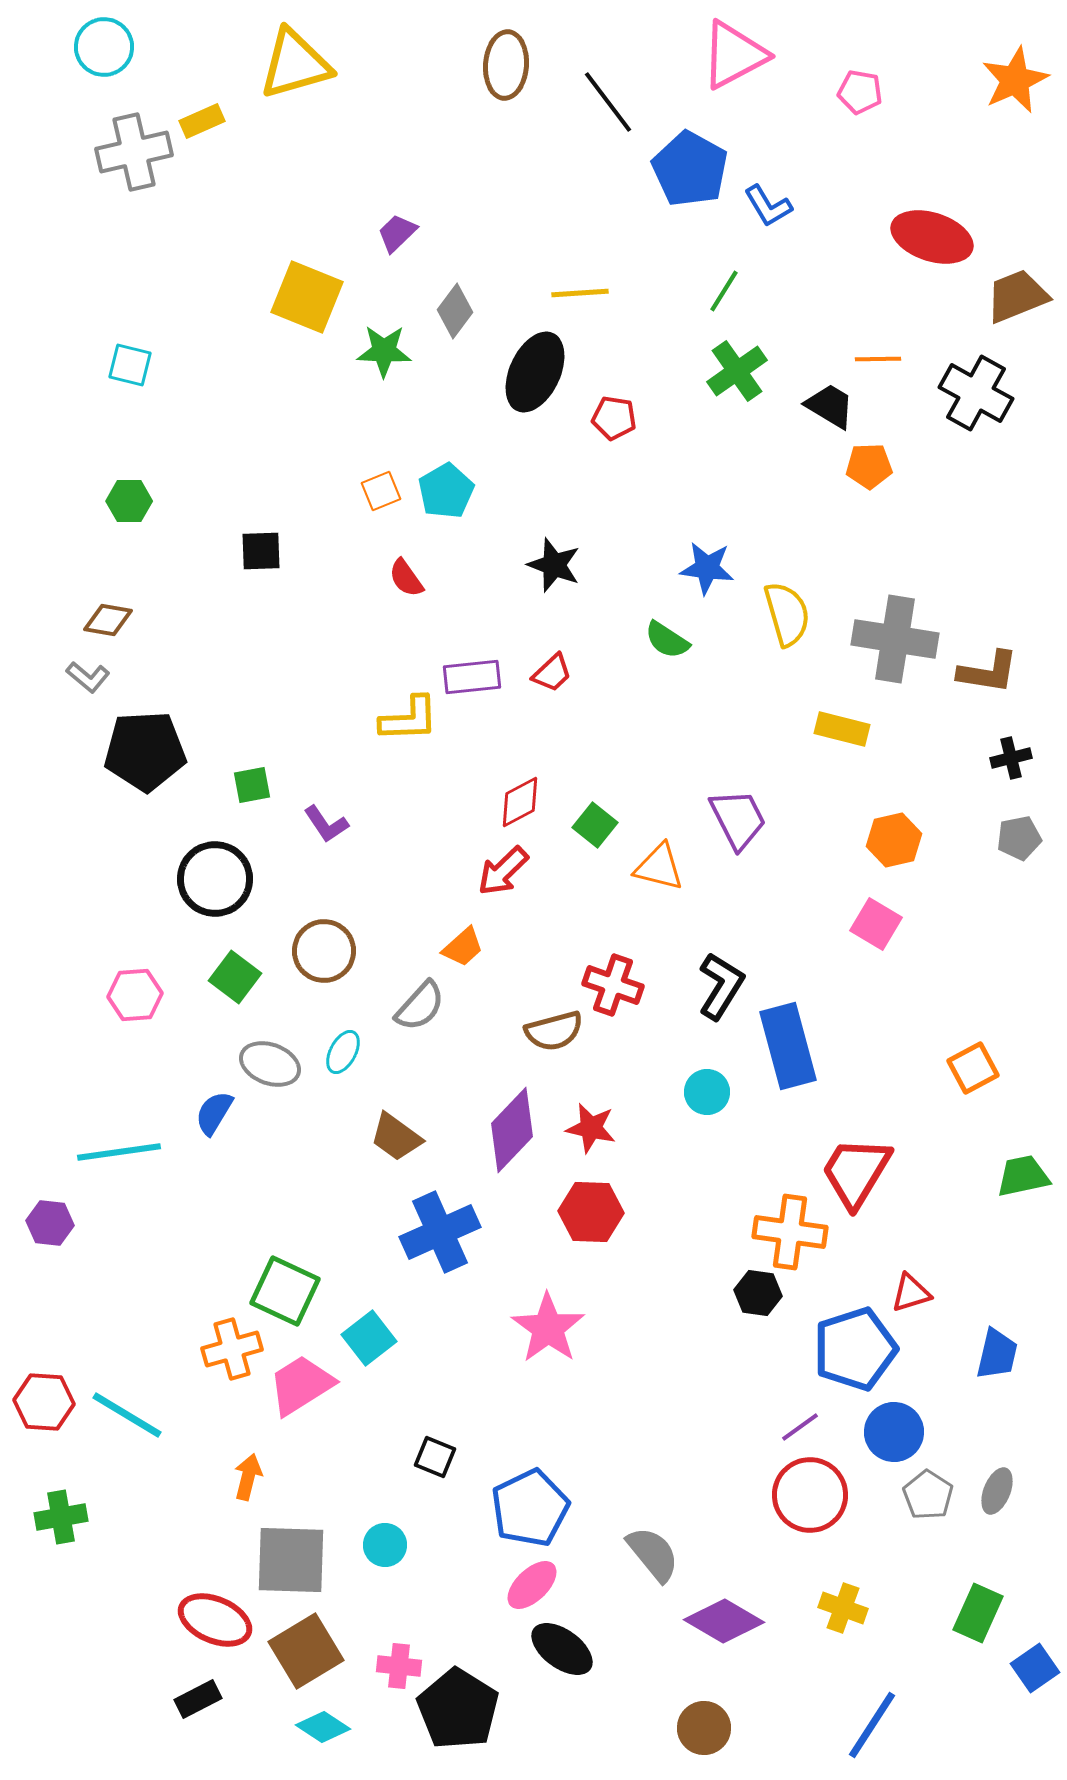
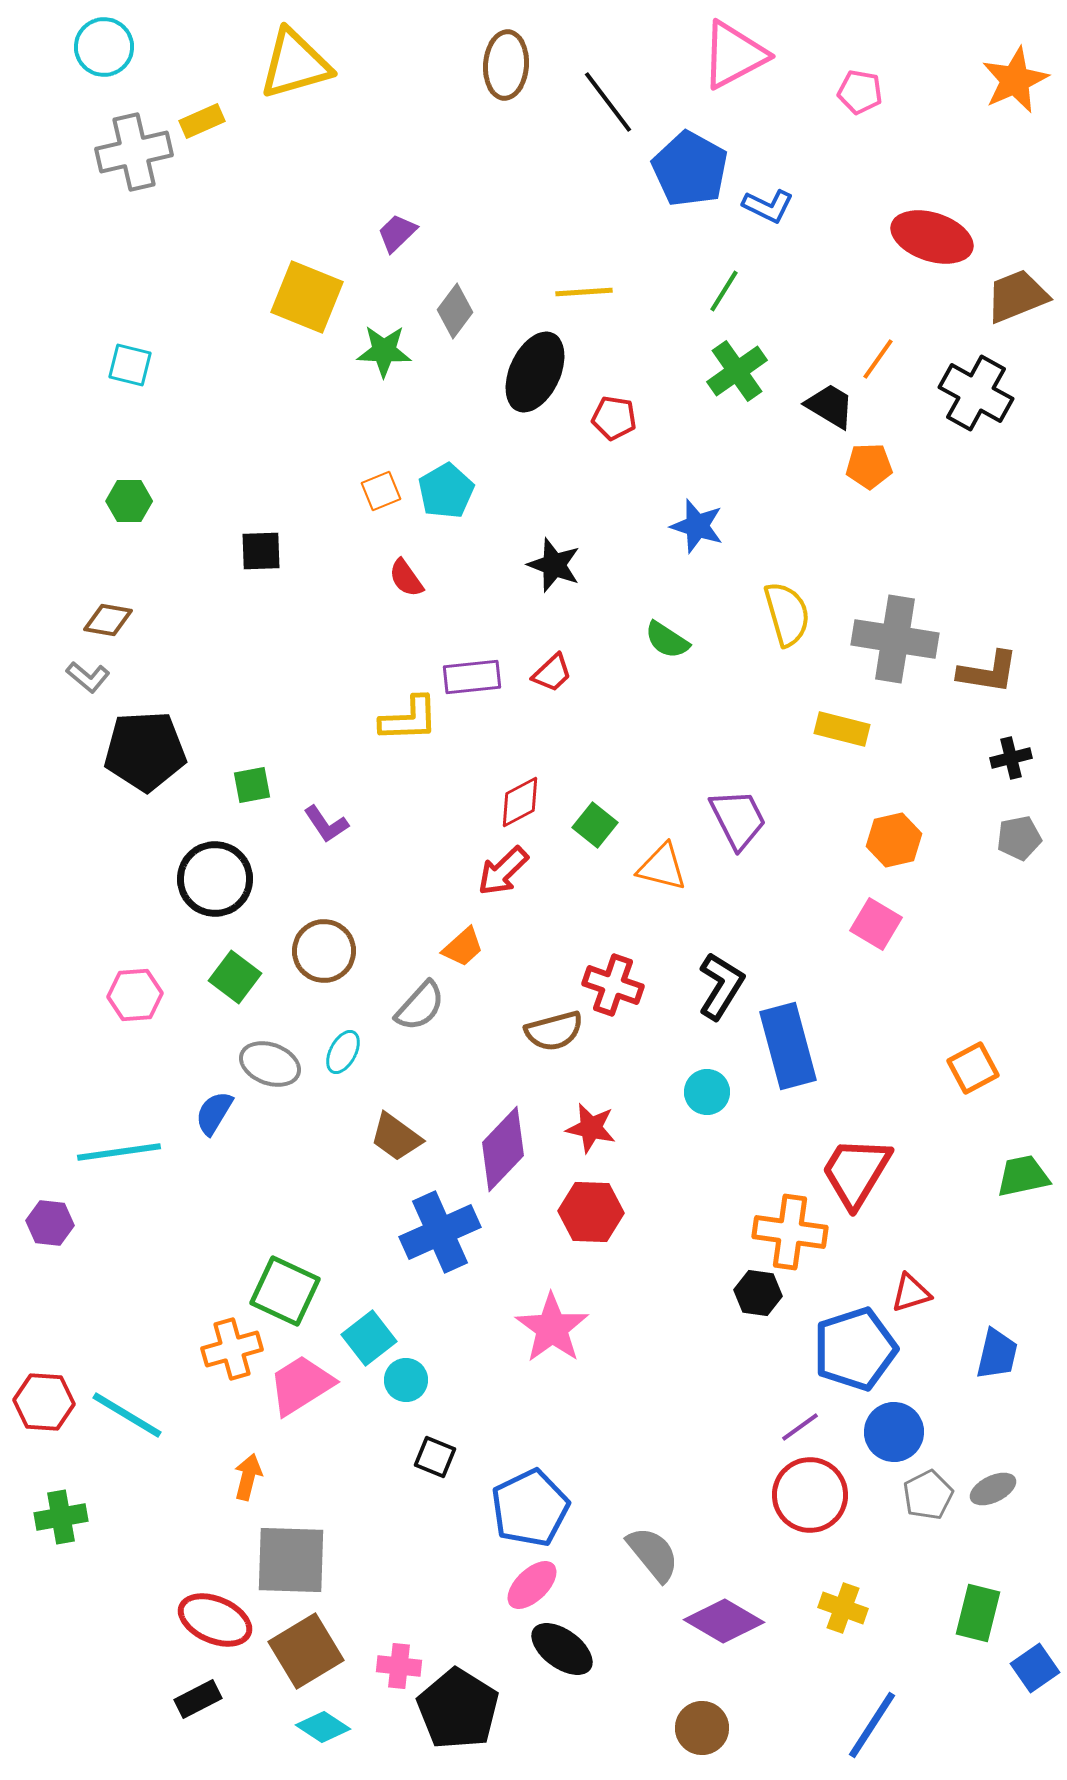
blue L-shape at (768, 206): rotated 33 degrees counterclockwise
yellow line at (580, 293): moved 4 px right, 1 px up
orange line at (878, 359): rotated 54 degrees counterclockwise
blue star at (707, 568): moved 10 px left, 42 px up; rotated 10 degrees clockwise
orange triangle at (659, 867): moved 3 px right
purple diamond at (512, 1130): moved 9 px left, 19 px down
pink star at (548, 1328): moved 4 px right
gray ellipse at (997, 1491): moved 4 px left, 2 px up; rotated 42 degrees clockwise
gray pentagon at (928, 1495): rotated 12 degrees clockwise
cyan circle at (385, 1545): moved 21 px right, 165 px up
green rectangle at (978, 1613): rotated 10 degrees counterclockwise
brown circle at (704, 1728): moved 2 px left
